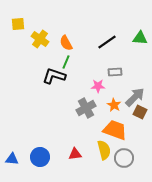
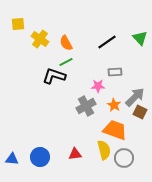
green triangle: rotated 42 degrees clockwise
green line: rotated 40 degrees clockwise
gray cross: moved 2 px up
